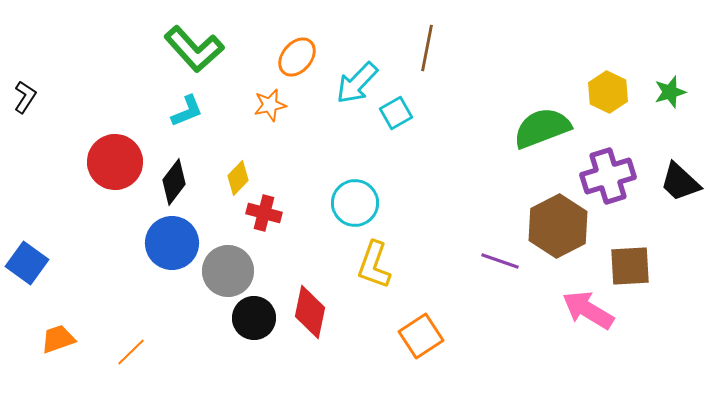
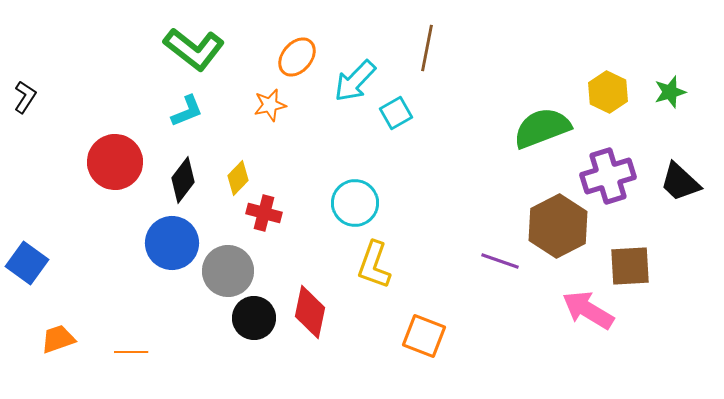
green L-shape: rotated 10 degrees counterclockwise
cyan arrow: moved 2 px left, 2 px up
black diamond: moved 9 px right, 2 px up
orange square: moved 3 px right; rotated 36 degrees counterclockwise
orange line: rotated 44 degrees clockwise
